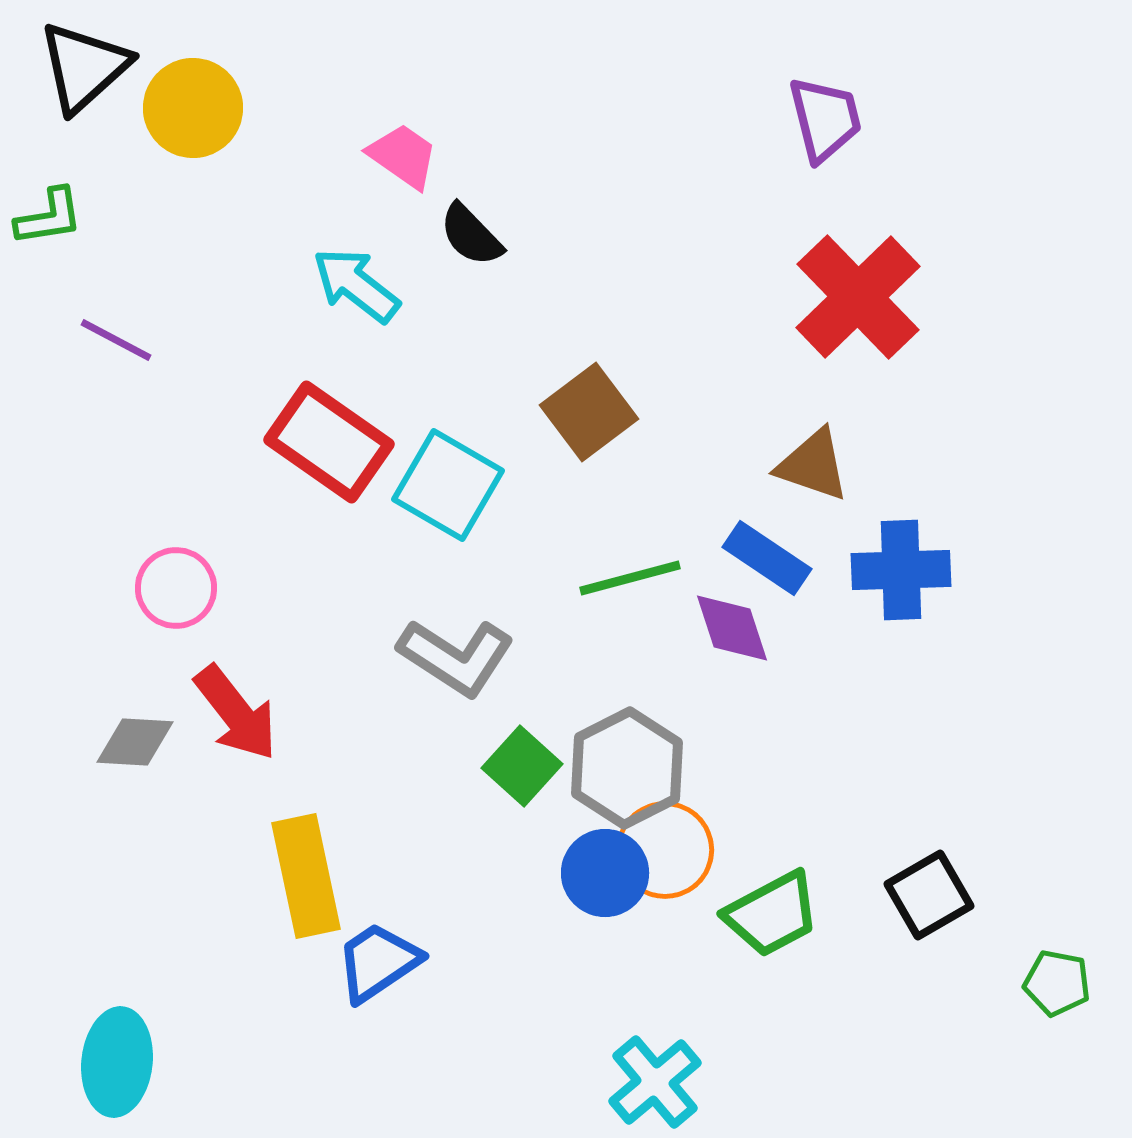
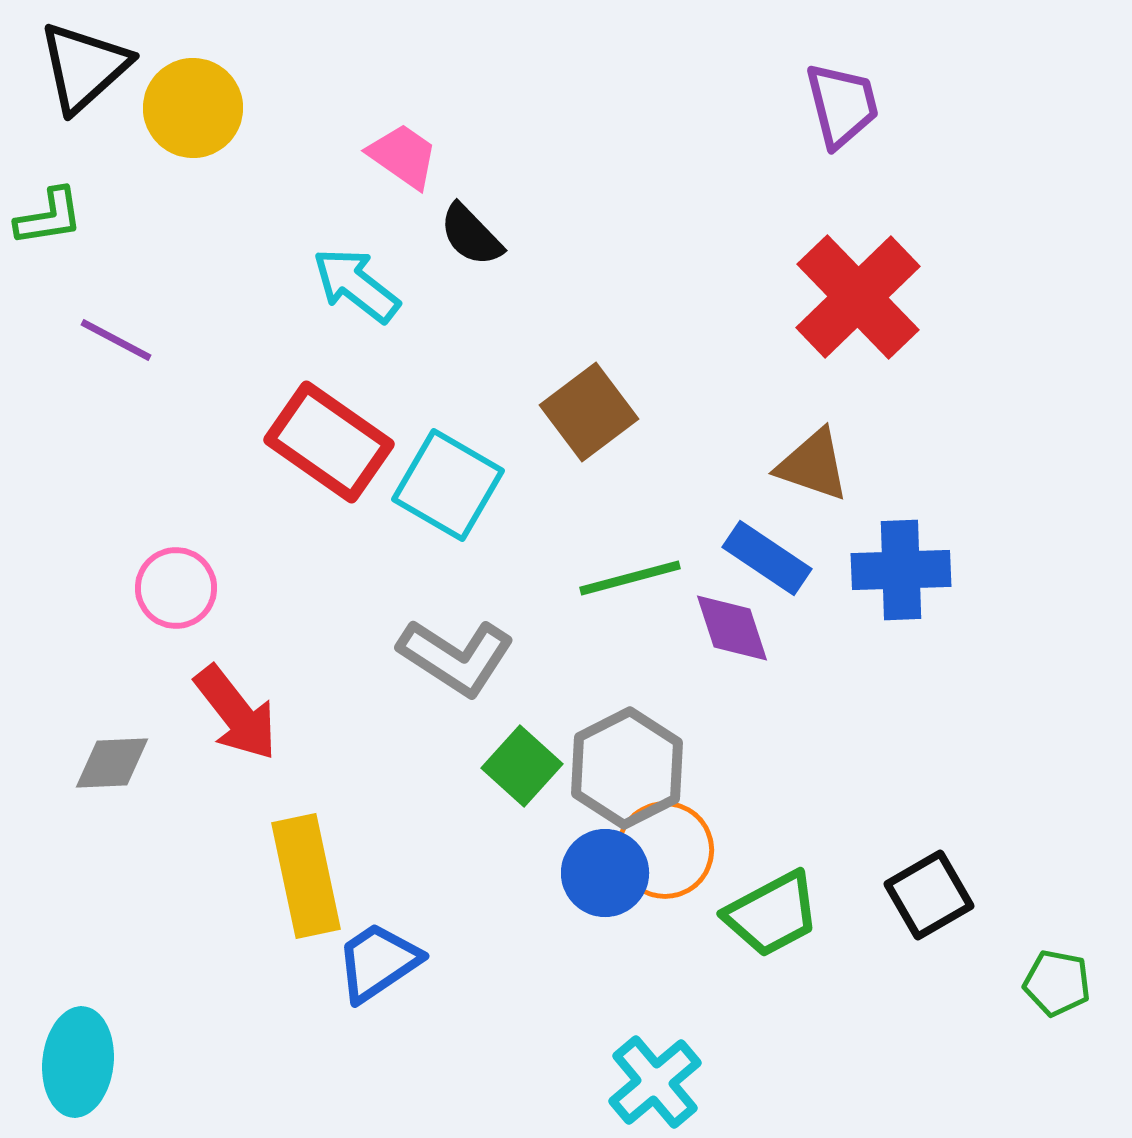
purple trapezoid: moved 17 px right, 14 px up
gray diamond: moved 23 px left, 21 px down; rotated 6 degrees counterclockwise
cyan ellipse: moved 39 px left
